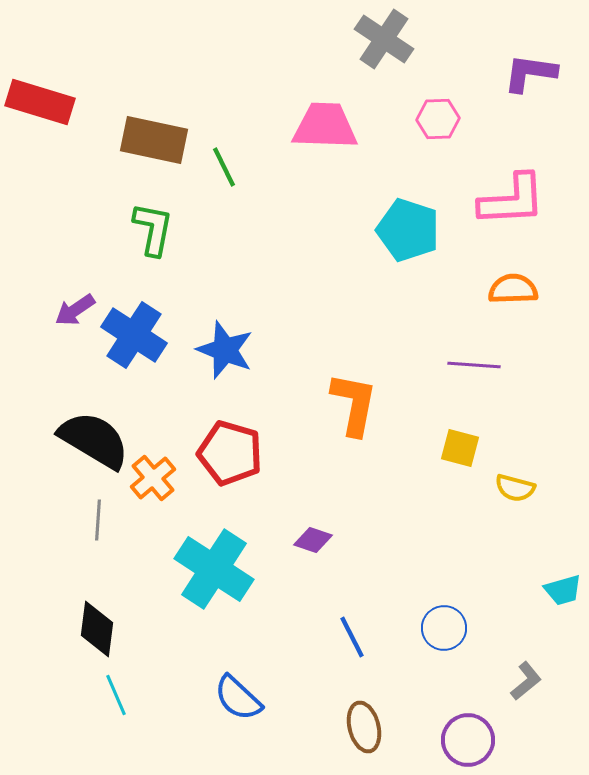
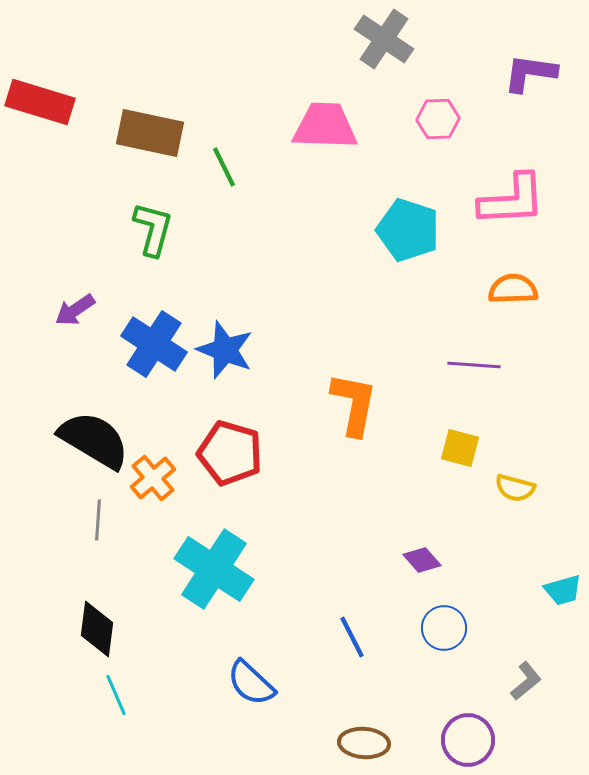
brown rectangle: moved 4 px left, 7 px up
green L-shape: rotated 4 degrees clockwise
blue cross: moved 20 px right, 9 px down
purple diamond: moved 109 px right, 20 px down; rotated 30 degrees clockwise
blue semicircle: moved 13 px right, 15 px up
brown ellipse: moved 16 px down; rotated 72 degrees counterclockwise
